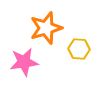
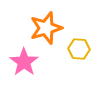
pink star: rotated 28 degrees counterclockwise
